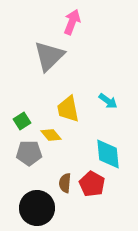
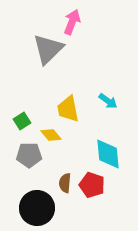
gray triangle: moved 1 px left, 7 px up
gray pentagon: moved 2 px down
red pentagon: moved 1 px down; rotated 10 degrees counterclockwise
